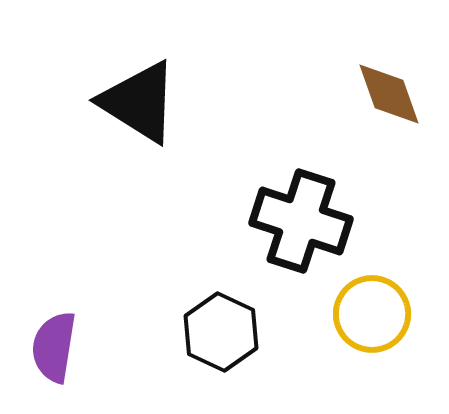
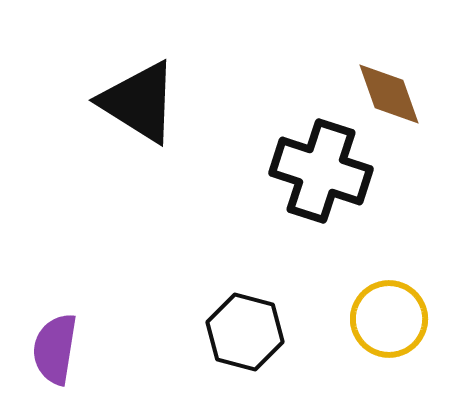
black cross: moved 20 px right, 50 px up
yellow circle: moved 17 px right, 5 px down
black hexagon: moved 24 px right; rotated 10 degrees counterclockwise
purple semicircle: moved 1 px right, 2 px down
